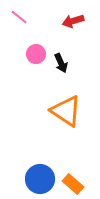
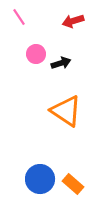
pink line: rotated 18 degrees clockwise
black arrow: rotated 84 degrees counterclockwise
